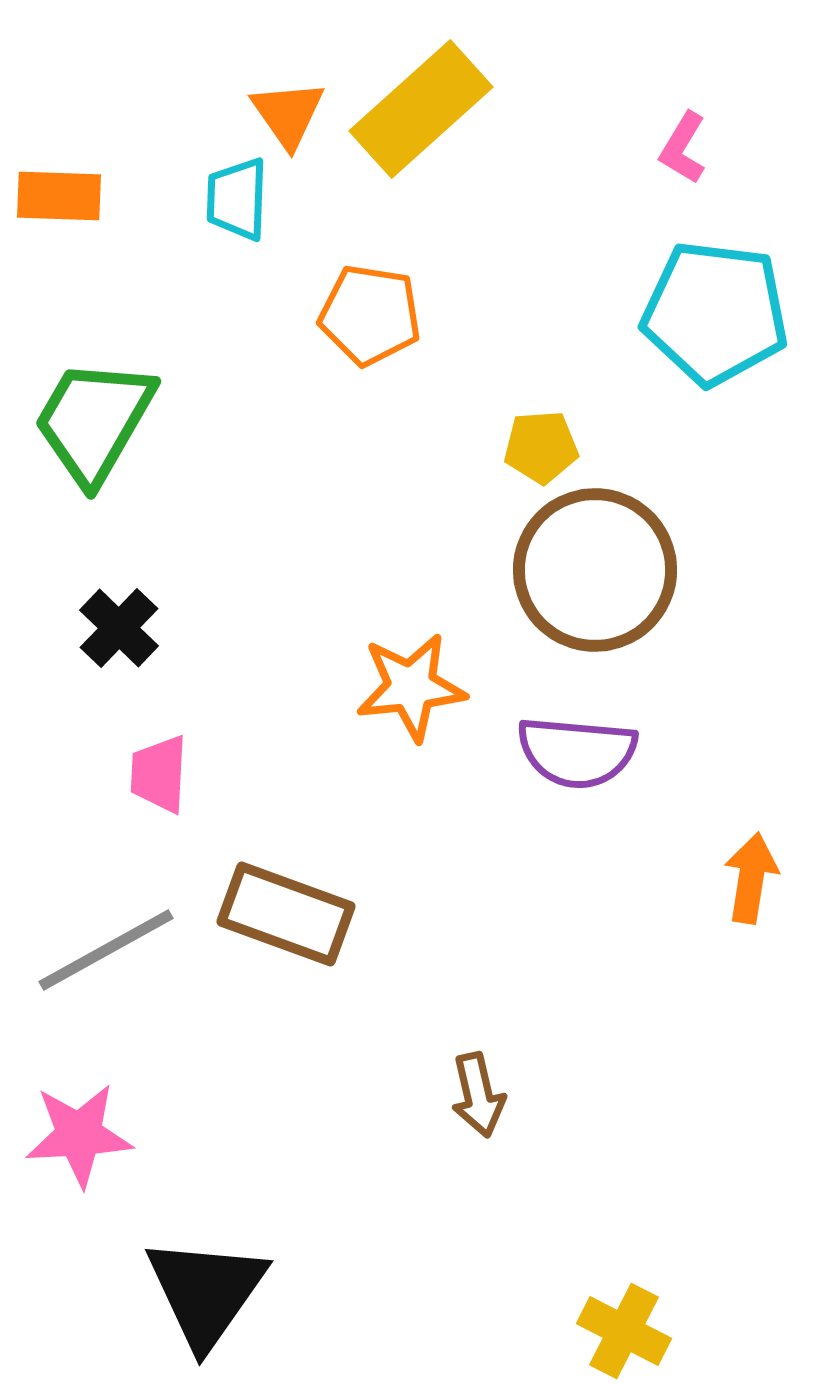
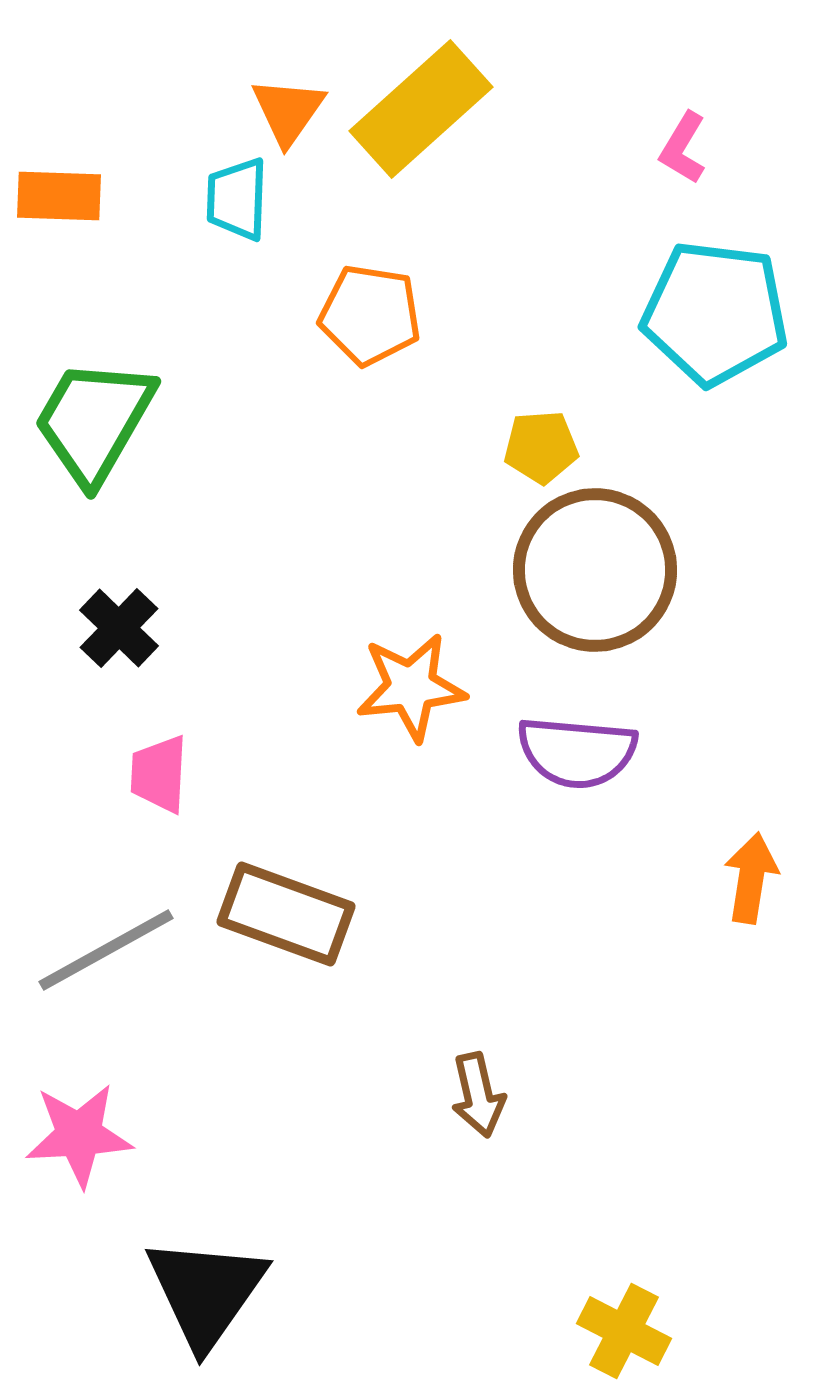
orange triangle: moved 3 px up; rotated 10 degrees clockwise
